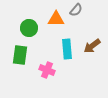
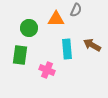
gray semicircle: rotated 16 degrees counterclockwise
brown arrow: moved 1 px up; rotated 66 degrees clockwise
